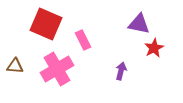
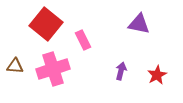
red square: rotated 16 degrees clockwise
red star: moved 3 px right, 27 px down
pink cross: moved 4 px left; rotated 12 degrees clockwise
